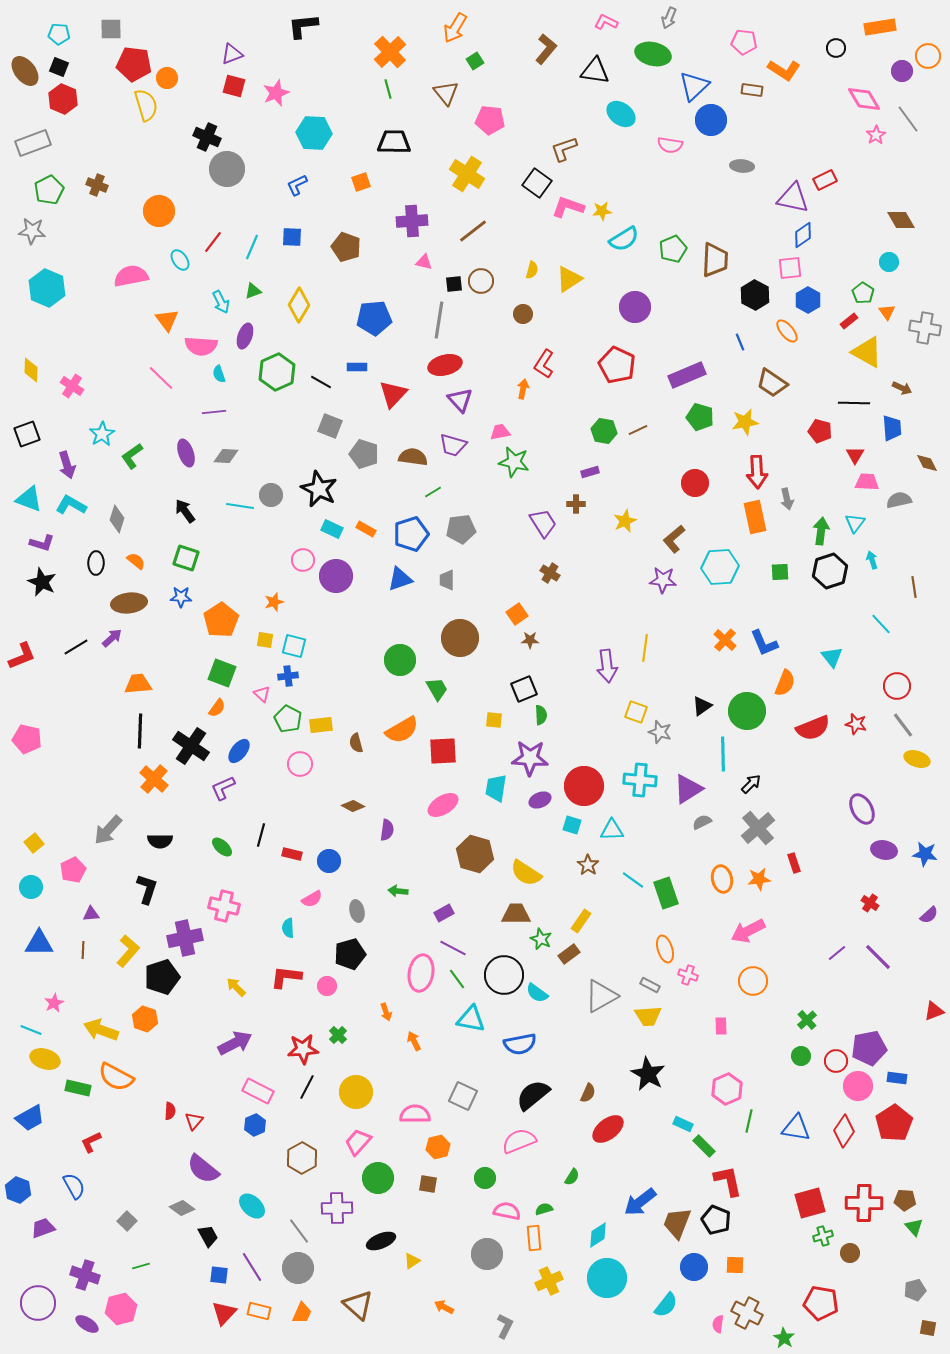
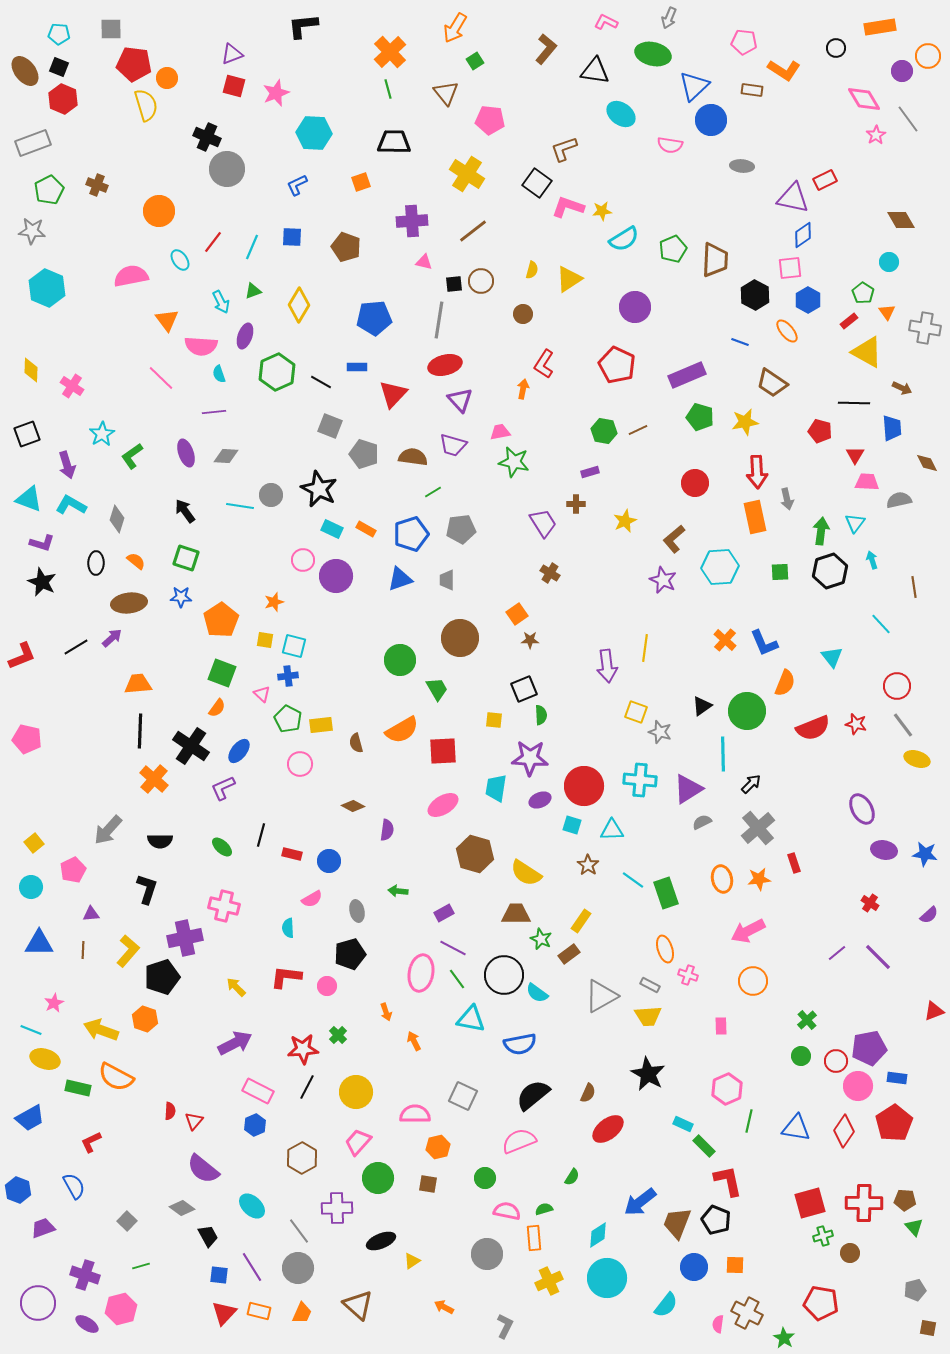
blue line at (740, 342): rotated 48 degrees counterclockwise
purple star at (663, 580): rotated 20 degrees clockwise
